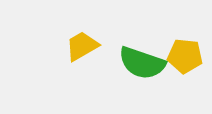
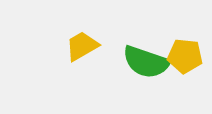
green semicircle: moved 4 px right, 1 px up
